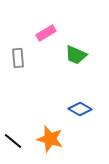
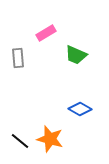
black line: moved 7 px right
